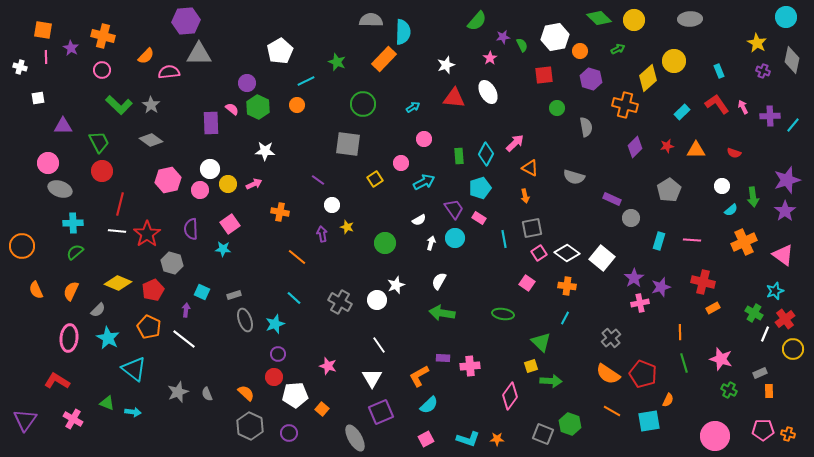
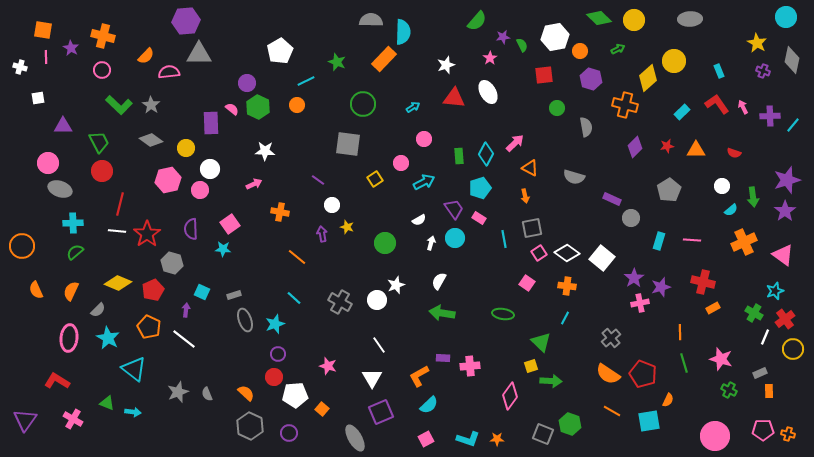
yellow circle at (228, 184): moved 42 px left, 36 px up
white line at (765, 334): moved 3 px down
